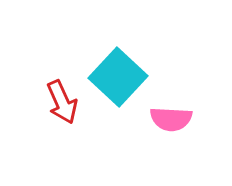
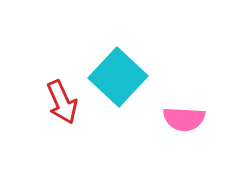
pink semicircle: moved 13 px right
